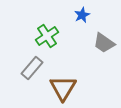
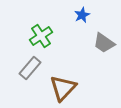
green cross: moved 6 px left
gray rectangle: moved 2 px left
brown triangle: rotated 12 degrees clockwise
